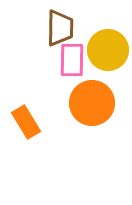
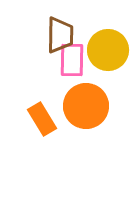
brown trapezoid: moved 7 px down
orange circle: moved 6 px left, 3 px down
orange rectangle: moved 16 px right, 3 px up
